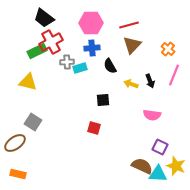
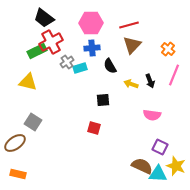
gray cross: rotated 32 degrees counterclockwise
